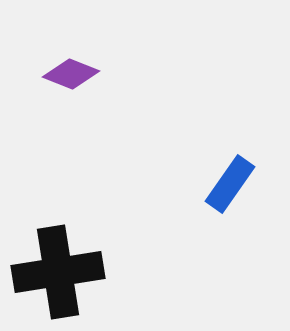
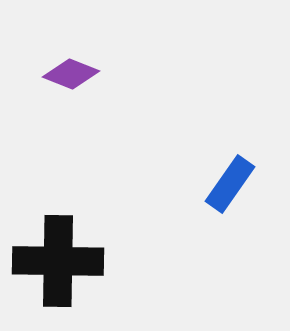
black cross: moved 11 px up; rotated 10 degrees clockwise
